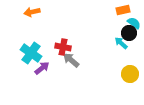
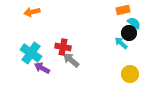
purple arrow: rotated 112 degrees counterclockwise
